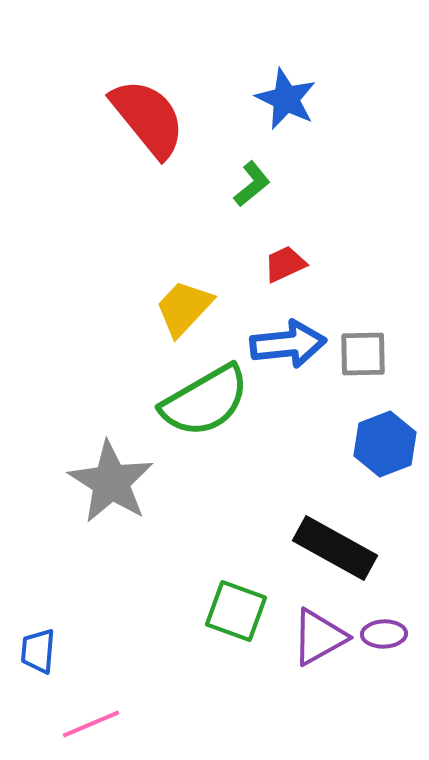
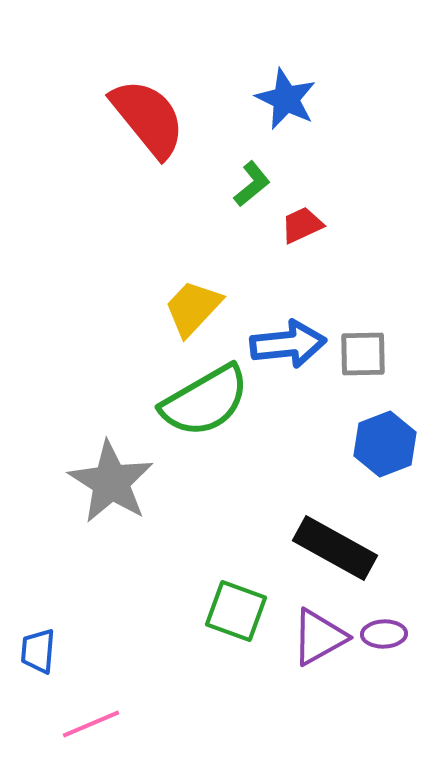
red trapezoid: moved 17 px right, 39 px up
yellow trapezoid: moved 9 px right
